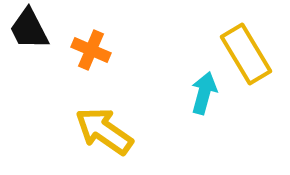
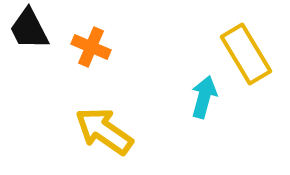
orange cross: moved 3 px up
cyan arrow: moved 4 px down
